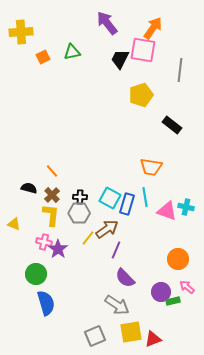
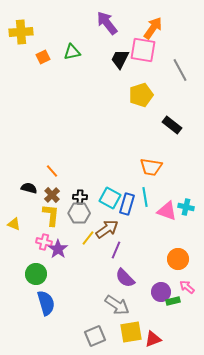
gray line: rotated 35 degrees counterclockwise
